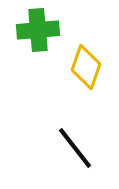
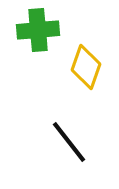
black line: moved 6 px left, 6 px up
